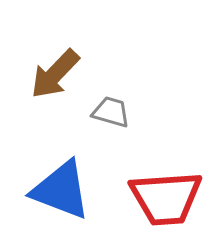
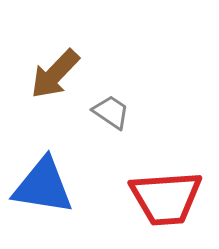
gray trapezoid: rotated 18 degrees clockwise
blue triangle: moved 18 px left, 4 px up; rotated 12 degrees counterclockwise
